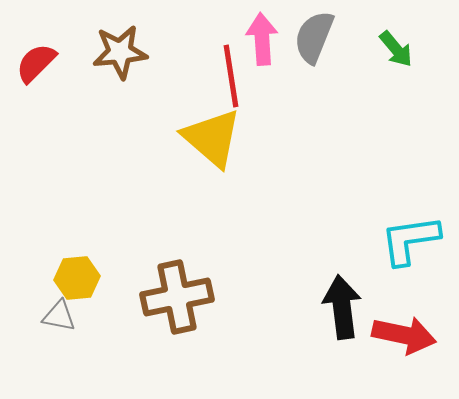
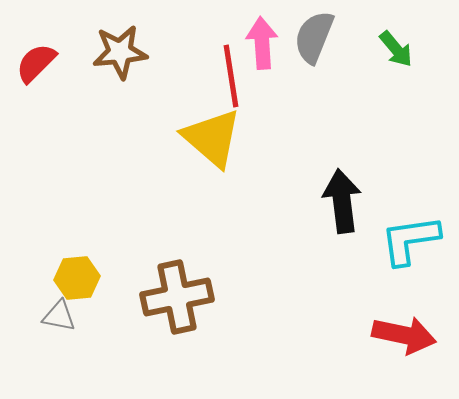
pink arrow: moved 4 px down
black arrow: moved 106 px up
